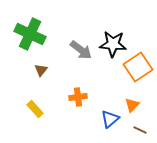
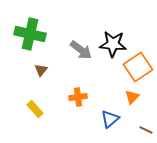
green cross: rotated 12 degrees counterclockwise
orange triangle: moved 8 px up
brown line: moved 6 px right
